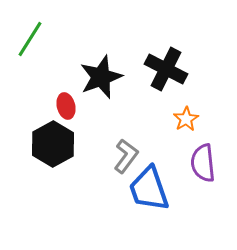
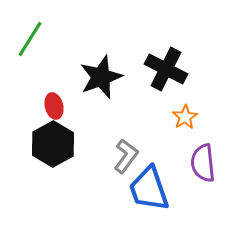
red ellipse: moved 12 px left
orange star: moved 1 px left, 2 px up
